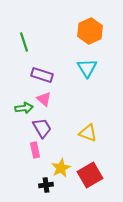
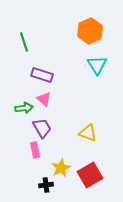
cyan triangle: moved 10 px right, 3 px up
